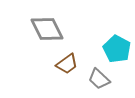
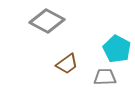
gray diamond: moved 8 px up; rotated 36 degrees counterclockwise
gray trapezoid: moved 6 px right, 2 px up; rotated 135 degrees clockwise
